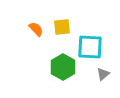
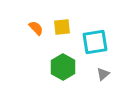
orange semicircle: moved 1 px up
cyan square: moved 5 px right, 5 px up; rotated 12 degrees counterclockwise
